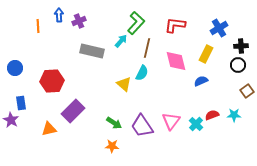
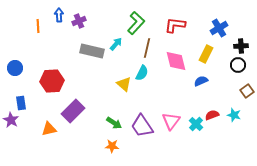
cyan arrow: moved 5 px left, 3 px down
cyan star: rotated 16 degrees clockwise
